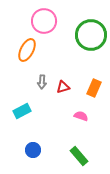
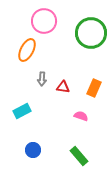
green circle: moved 2 px up
gray arrow: moved 3 px up
red triangle: rotated 24 degrees clockwise
